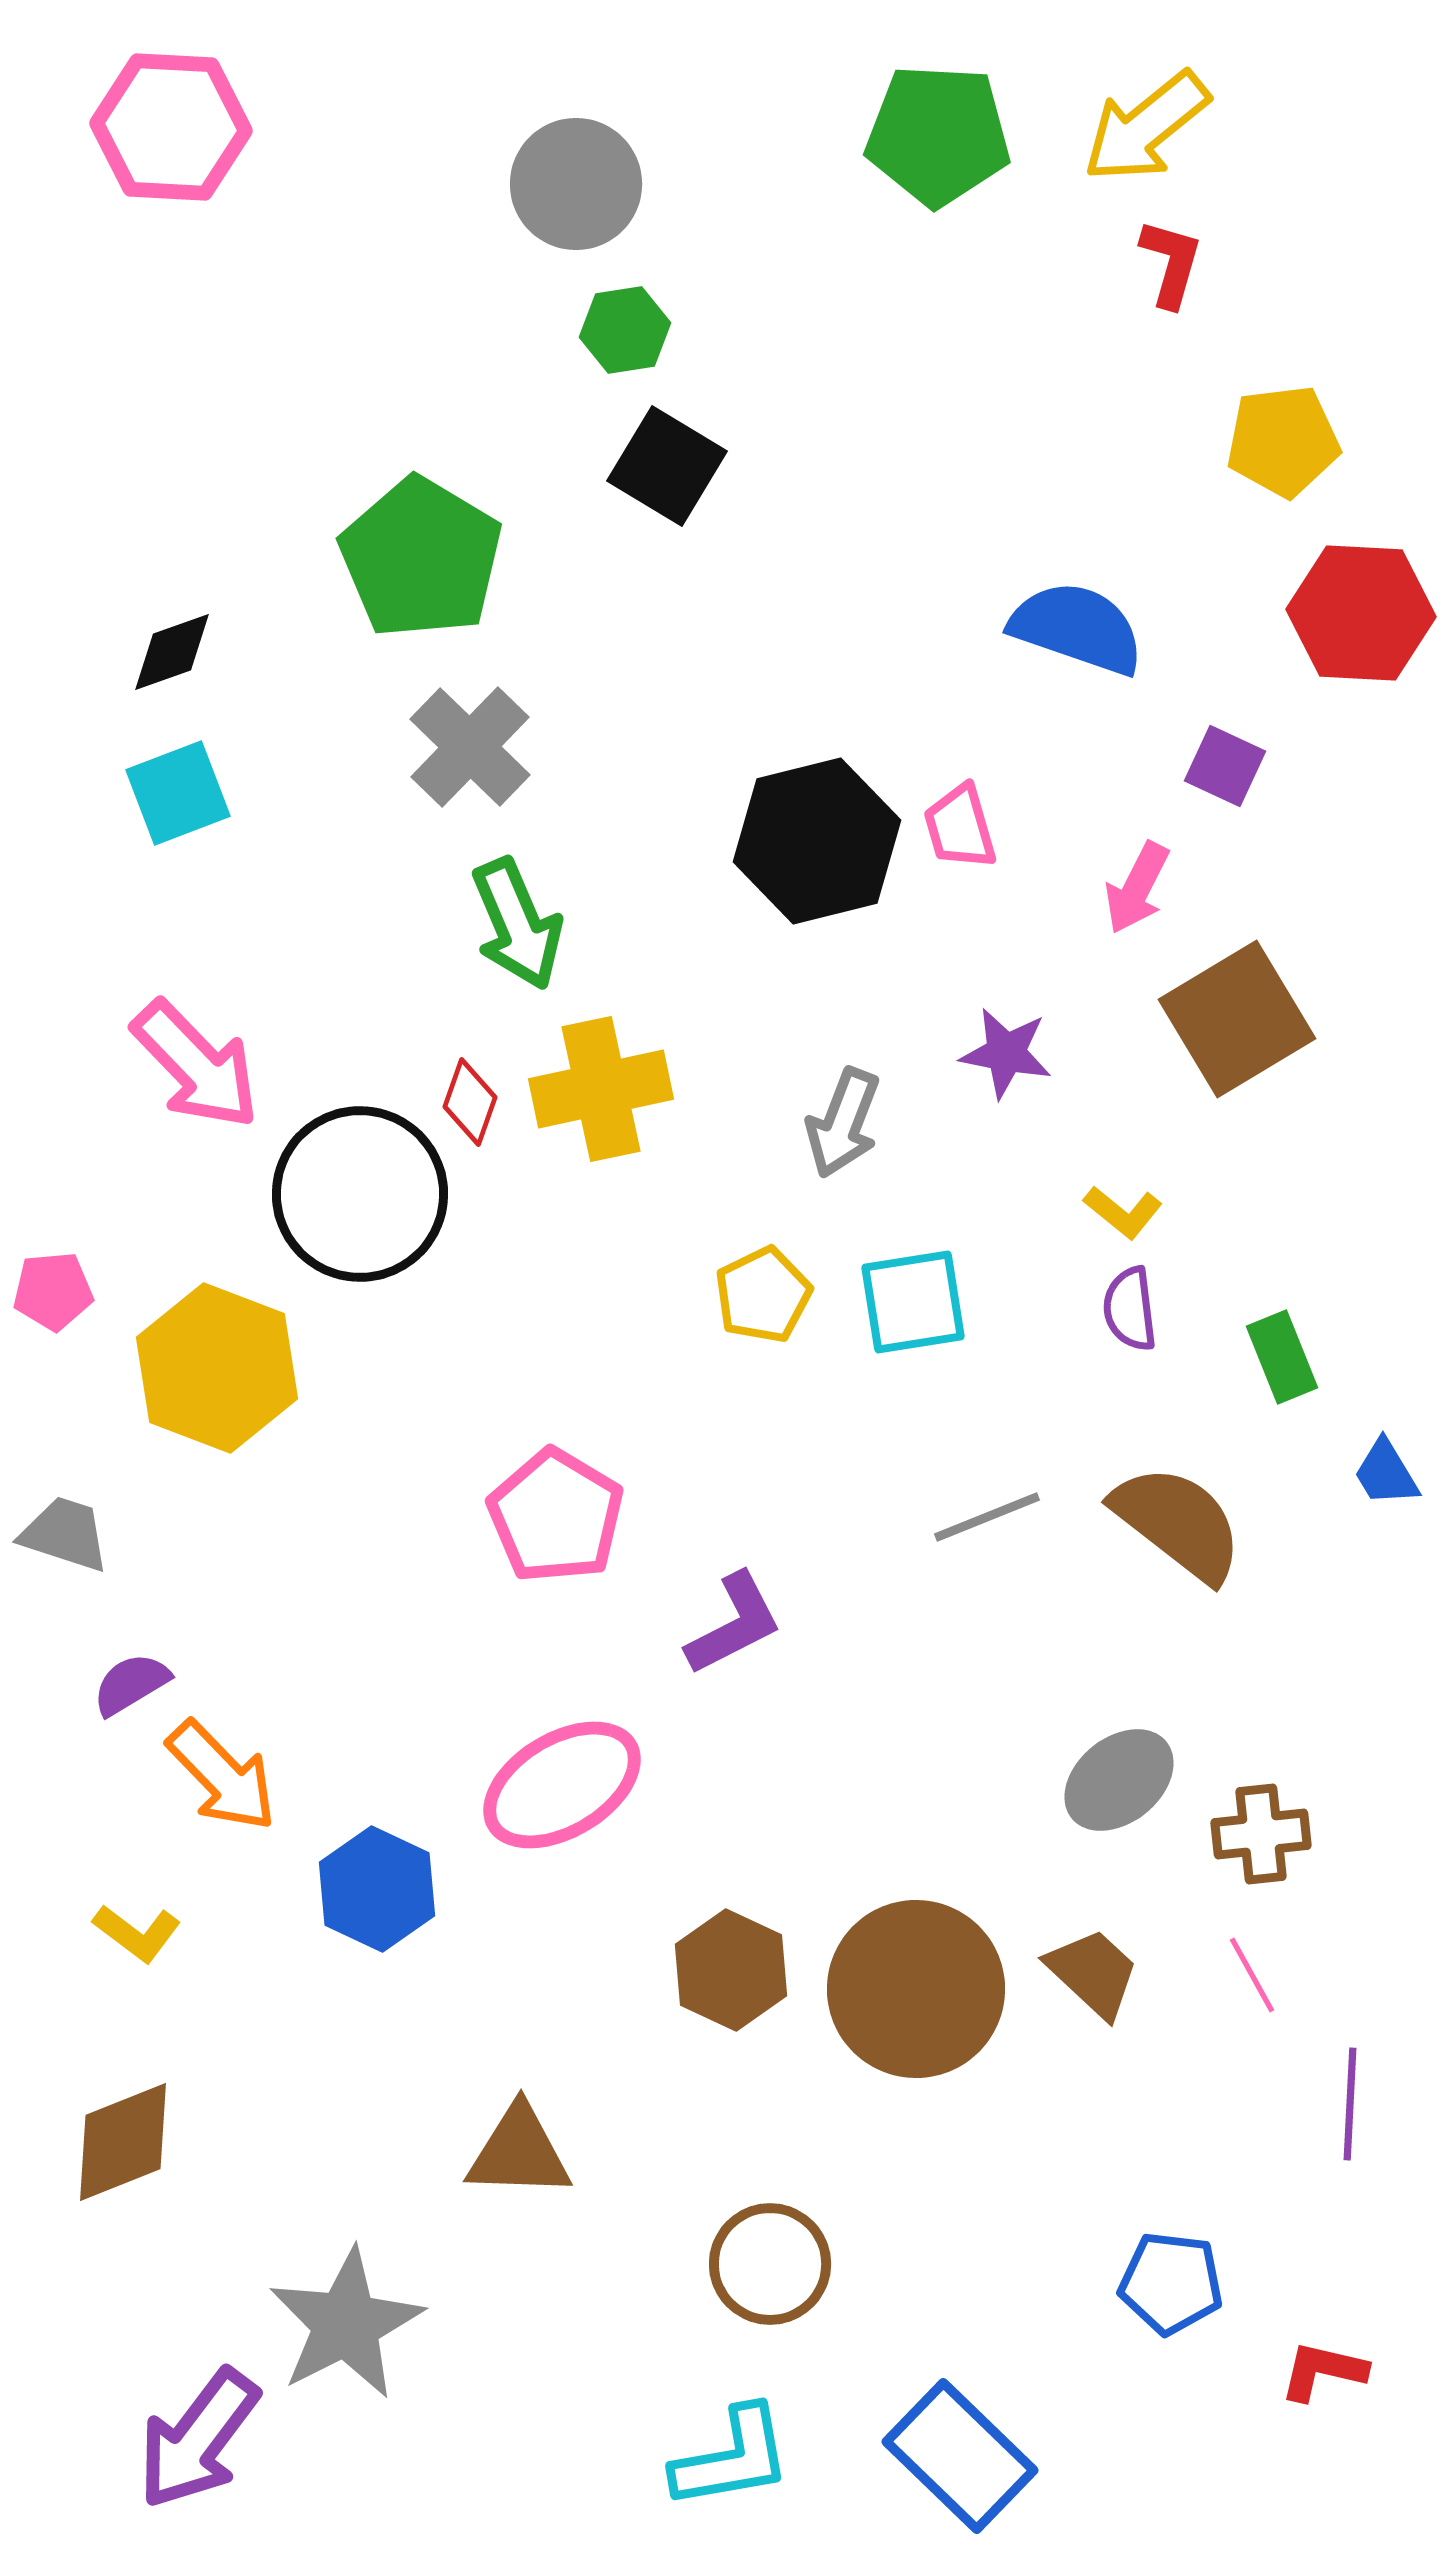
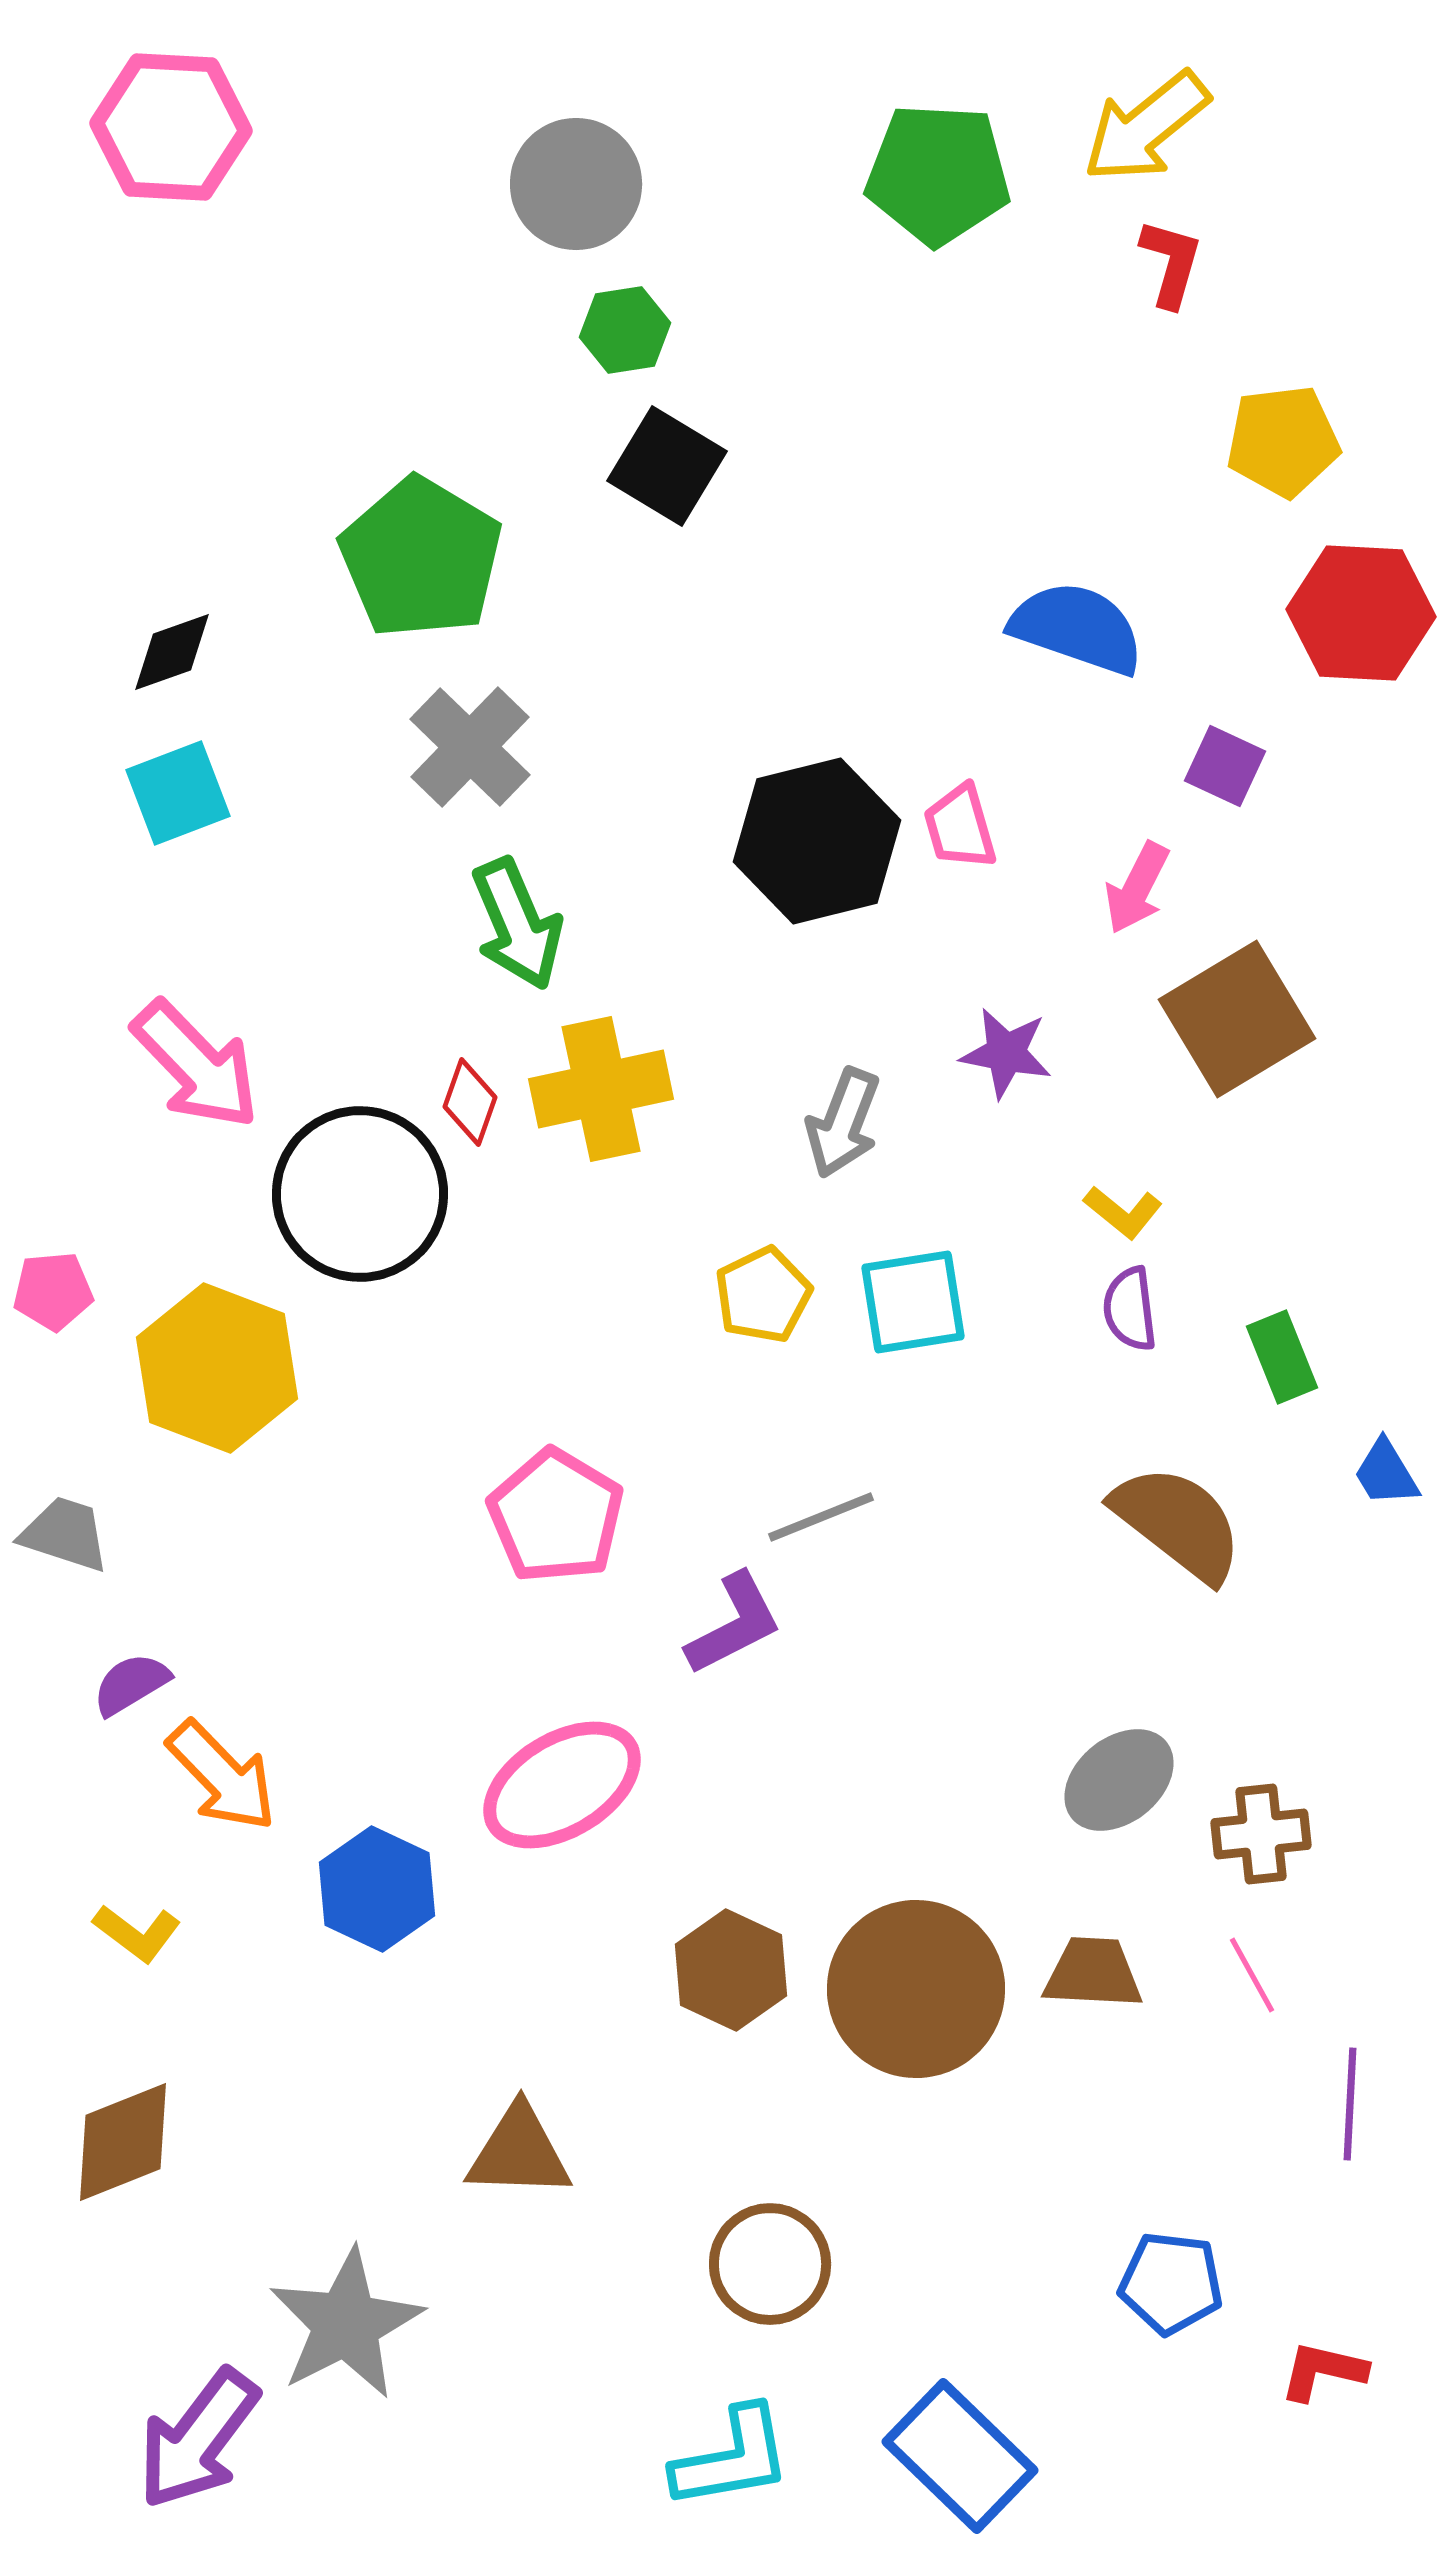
green pentagon at (938, 135): moved 39 px down
gray line at (987, 1517): moved 166 px left
brown trapezoid at (1093, 1973): rotated 40 degrees counterclockwise
